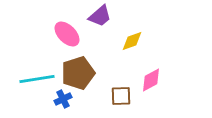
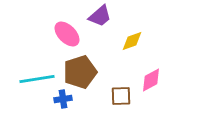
brown pentagon: moved 2 px right, 1 px up
blue cross: rotated 18 degrees clockwise
